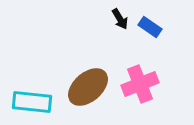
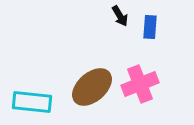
black arrow: moved 3 px up
blue rectangle: rotated 60 degrees clockwise
brown ellipse: moved 4 px right
